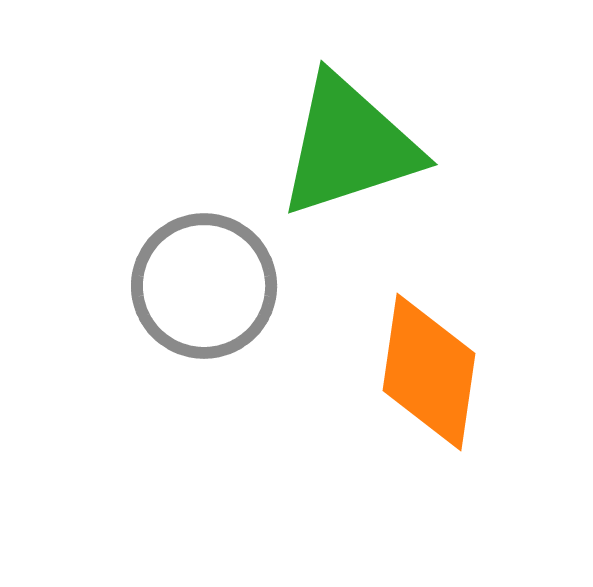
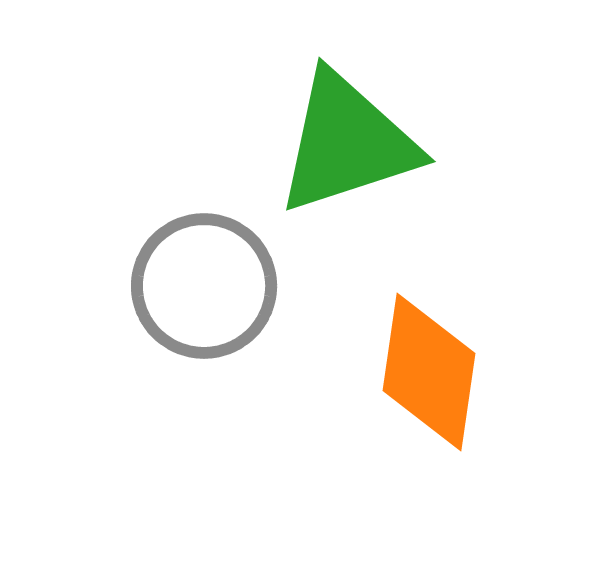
green triangle: moved 2 px left, 3 px up
